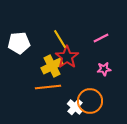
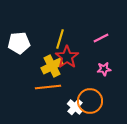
yellow line: rotated 48 degrees clockwise
